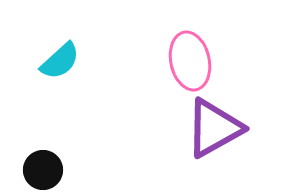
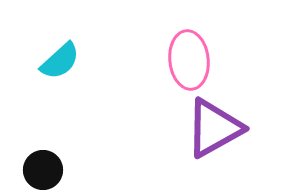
pink ellipse: moved 1 px left, 1 px up; rotated 6 degrees clockwise
